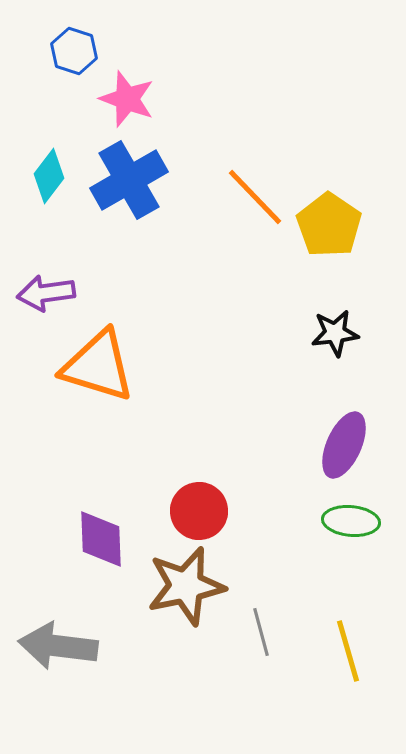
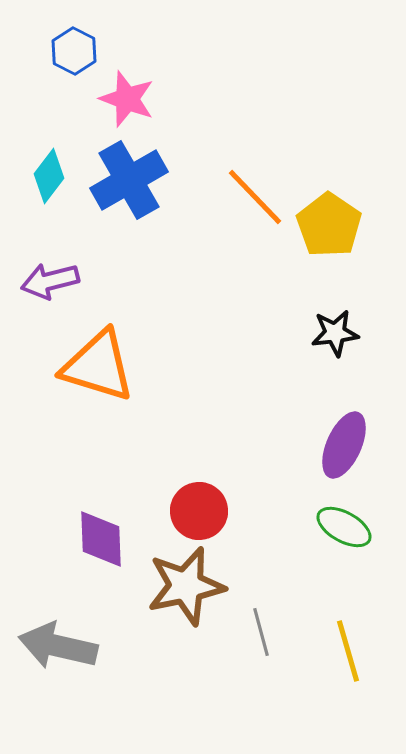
blue hexagon: rotated 9 degrees clockwise
purple arrow: moved 4 px right, 12 px up; rotated 6 degrees counterclockwise
green ellipse: moved 7 px left, 6 px down; rotated 24 degrees clockwise
gray arrow: rotated 6 degrees clockwise
